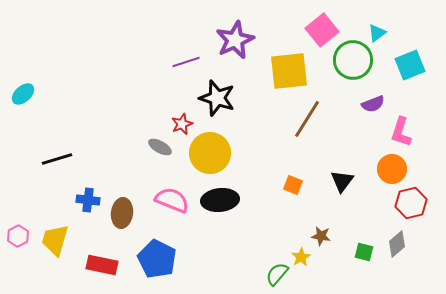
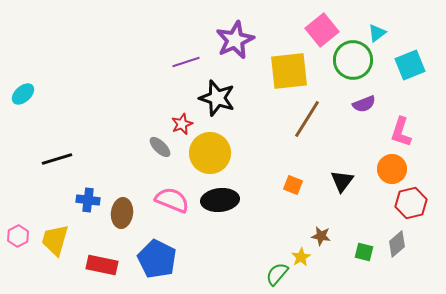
purple semicircle: moved 9 px left
gray ellipse: rotated 15 degrees clockwise
